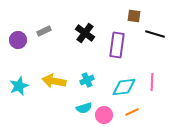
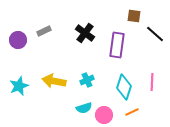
black line: rotated 24 degrees clockwise
cyan diamond: rotated 65 degrees counterclockwise
